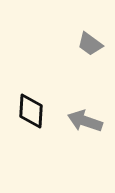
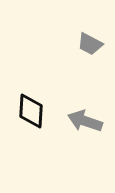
gray trapezoid: rotated 8 degrees counterclockwise
